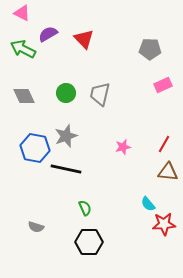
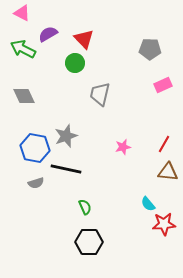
green circle: moved 9 px right, 30 px up
green semicircle: moved 1 px up
gray semicircle: moved 44 px up; rotated 35 degrees counterclockwise
